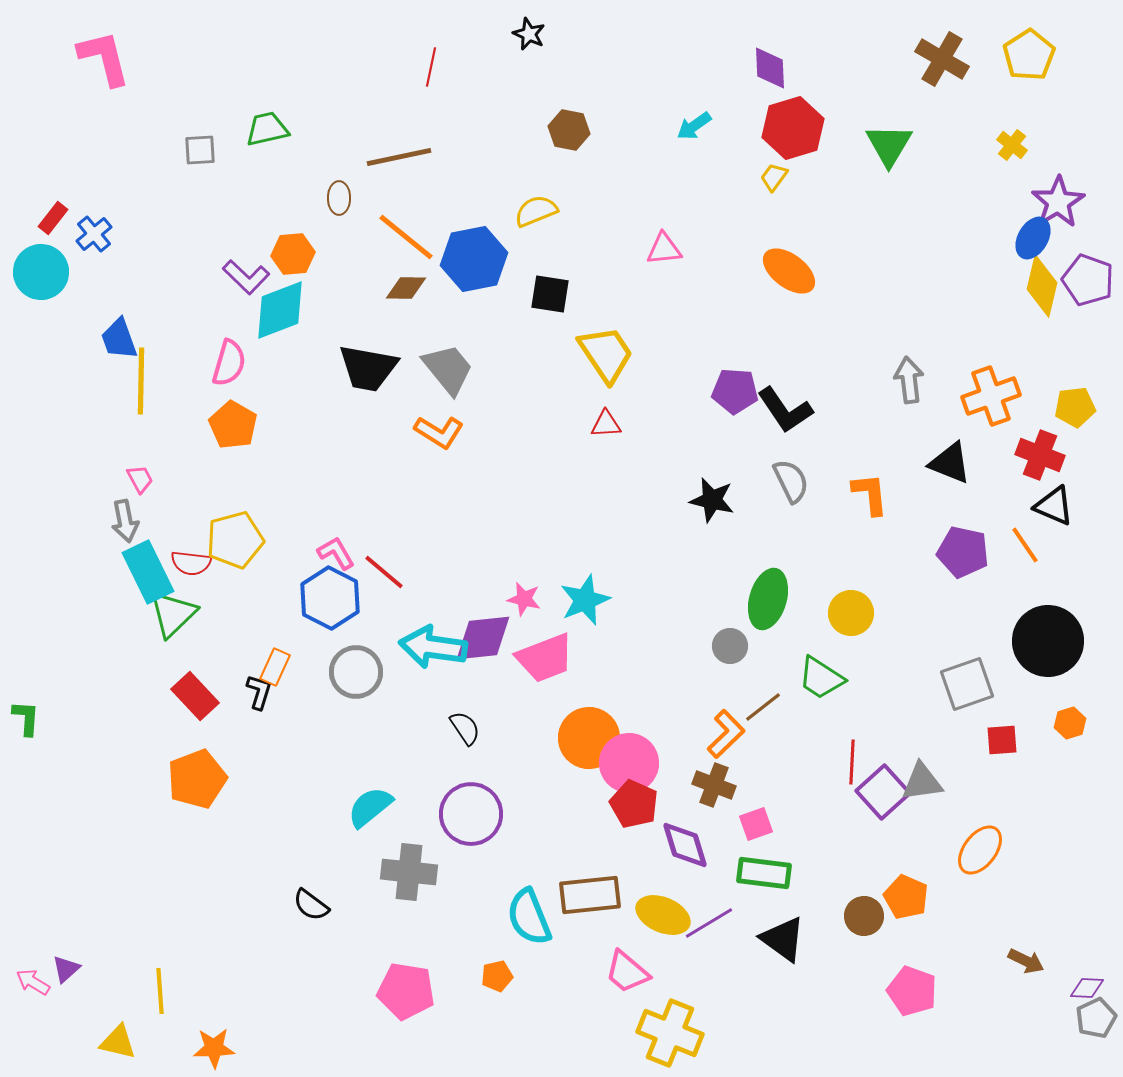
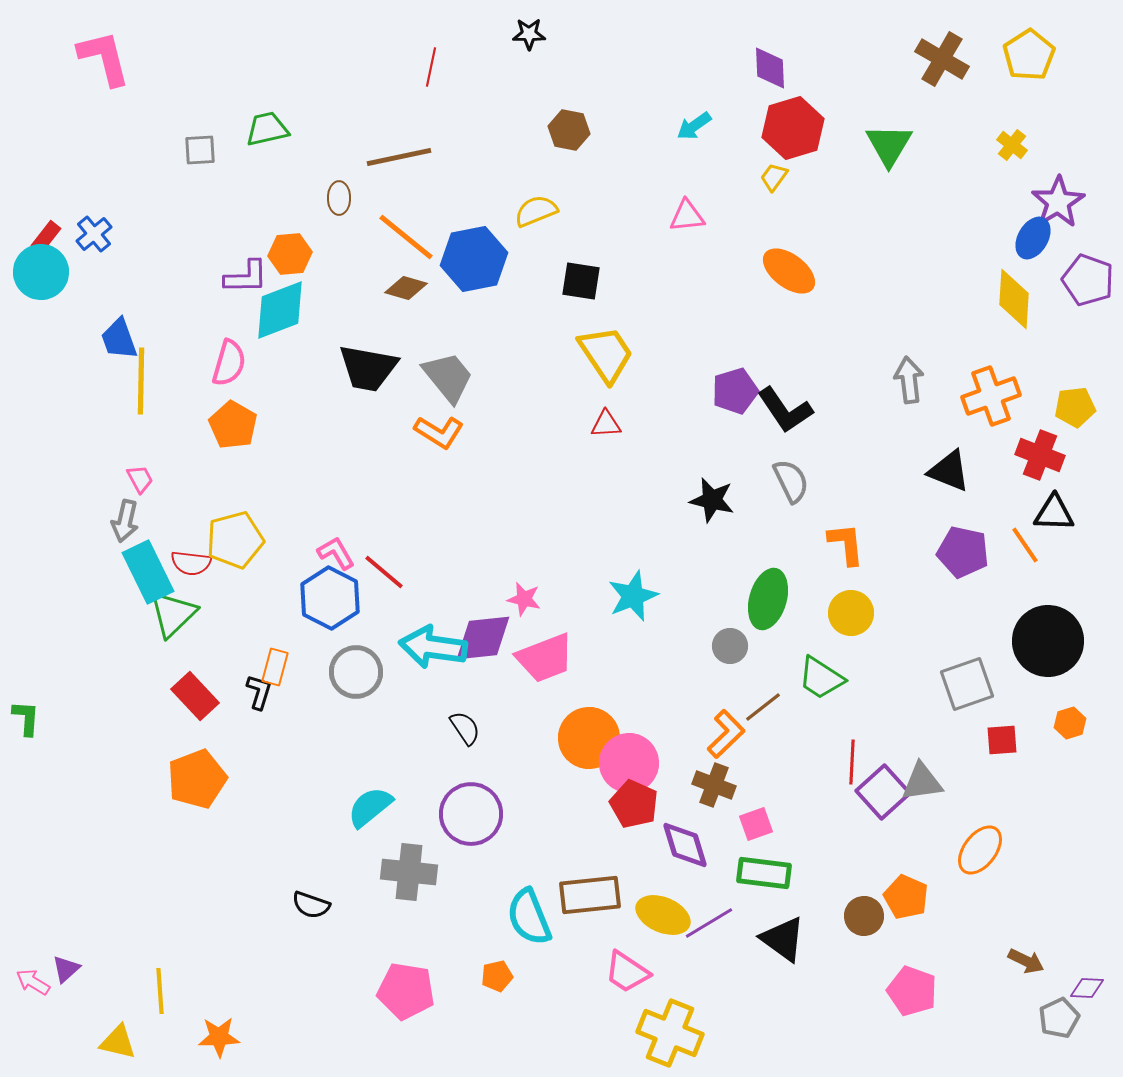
black star at (529, 34): rotated 24 degrees counterclockwise
red rectangle at (53, 218): moved 7 px left, 19 px down
pink triangle at (664, 249): moved 23 px right, 33 px up
orange hexagon at (293, 254): moved 3 px left
purple L-shape at (246, 277): rotated 45 degrees counterclockwise
yellow diamond at (1042, 286): moved 28 px left, 13 px down; rotated 10 degrees counterclockwise
brown diamond at (406, 288): rotated 15 degrees clockwise
black square at (550, 294): moved 31 px right, 13 px up
gray trapezoid at (448, 369): moved 8 px down
purple pentagon at (735, 391): rotated 21 degrees counterclockwise
black triangle at (950, 463): moved 1 px left, 8 px down
orange L-shape at (870, 494): moved 24 px left, 50 px down
black triangle at (1054, 506): moved 7 px down; rotated 21 degrees counterclockwise
gray arrow at (125, 521): rotated 24 degrees clockwise
cyan star at (585, 600): moved 48 px right, 4 px up
orange rectangle at (275, 667): rotated 9 degrees counterclockwise
black semicircle at (311, 905): rotated 18 degrees counterclockwise
pink trapezoid at (627, 972): rotated 6 degrees counterclockwise
gray pentagon at (1096, 1018): moved 37 px left
orange star at (214, 1048): moved 5 px right, 11 px up
